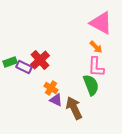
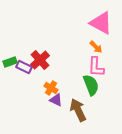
brown arrow: moved 4 px right, 2 px down
